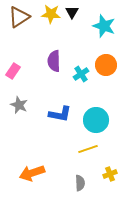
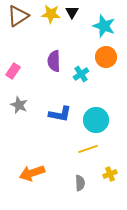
brown triangle: moved 1 px left, 1 px up
orange circle: moved 8 px up
